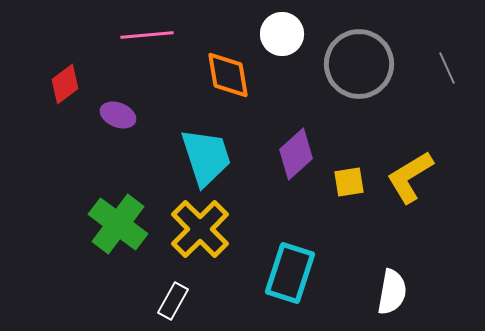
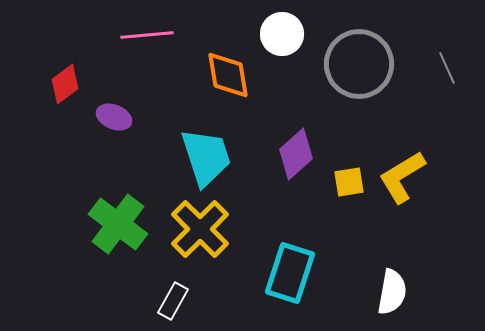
purple ellipse: moved 4 px left, 2 px down
yellow L-shape: moved 8 px left
